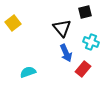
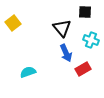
black square: rotated 16 degrees clockwise
cyan cross: moved 2 px up
red rectangle: rotated 21 degrees clockwise
